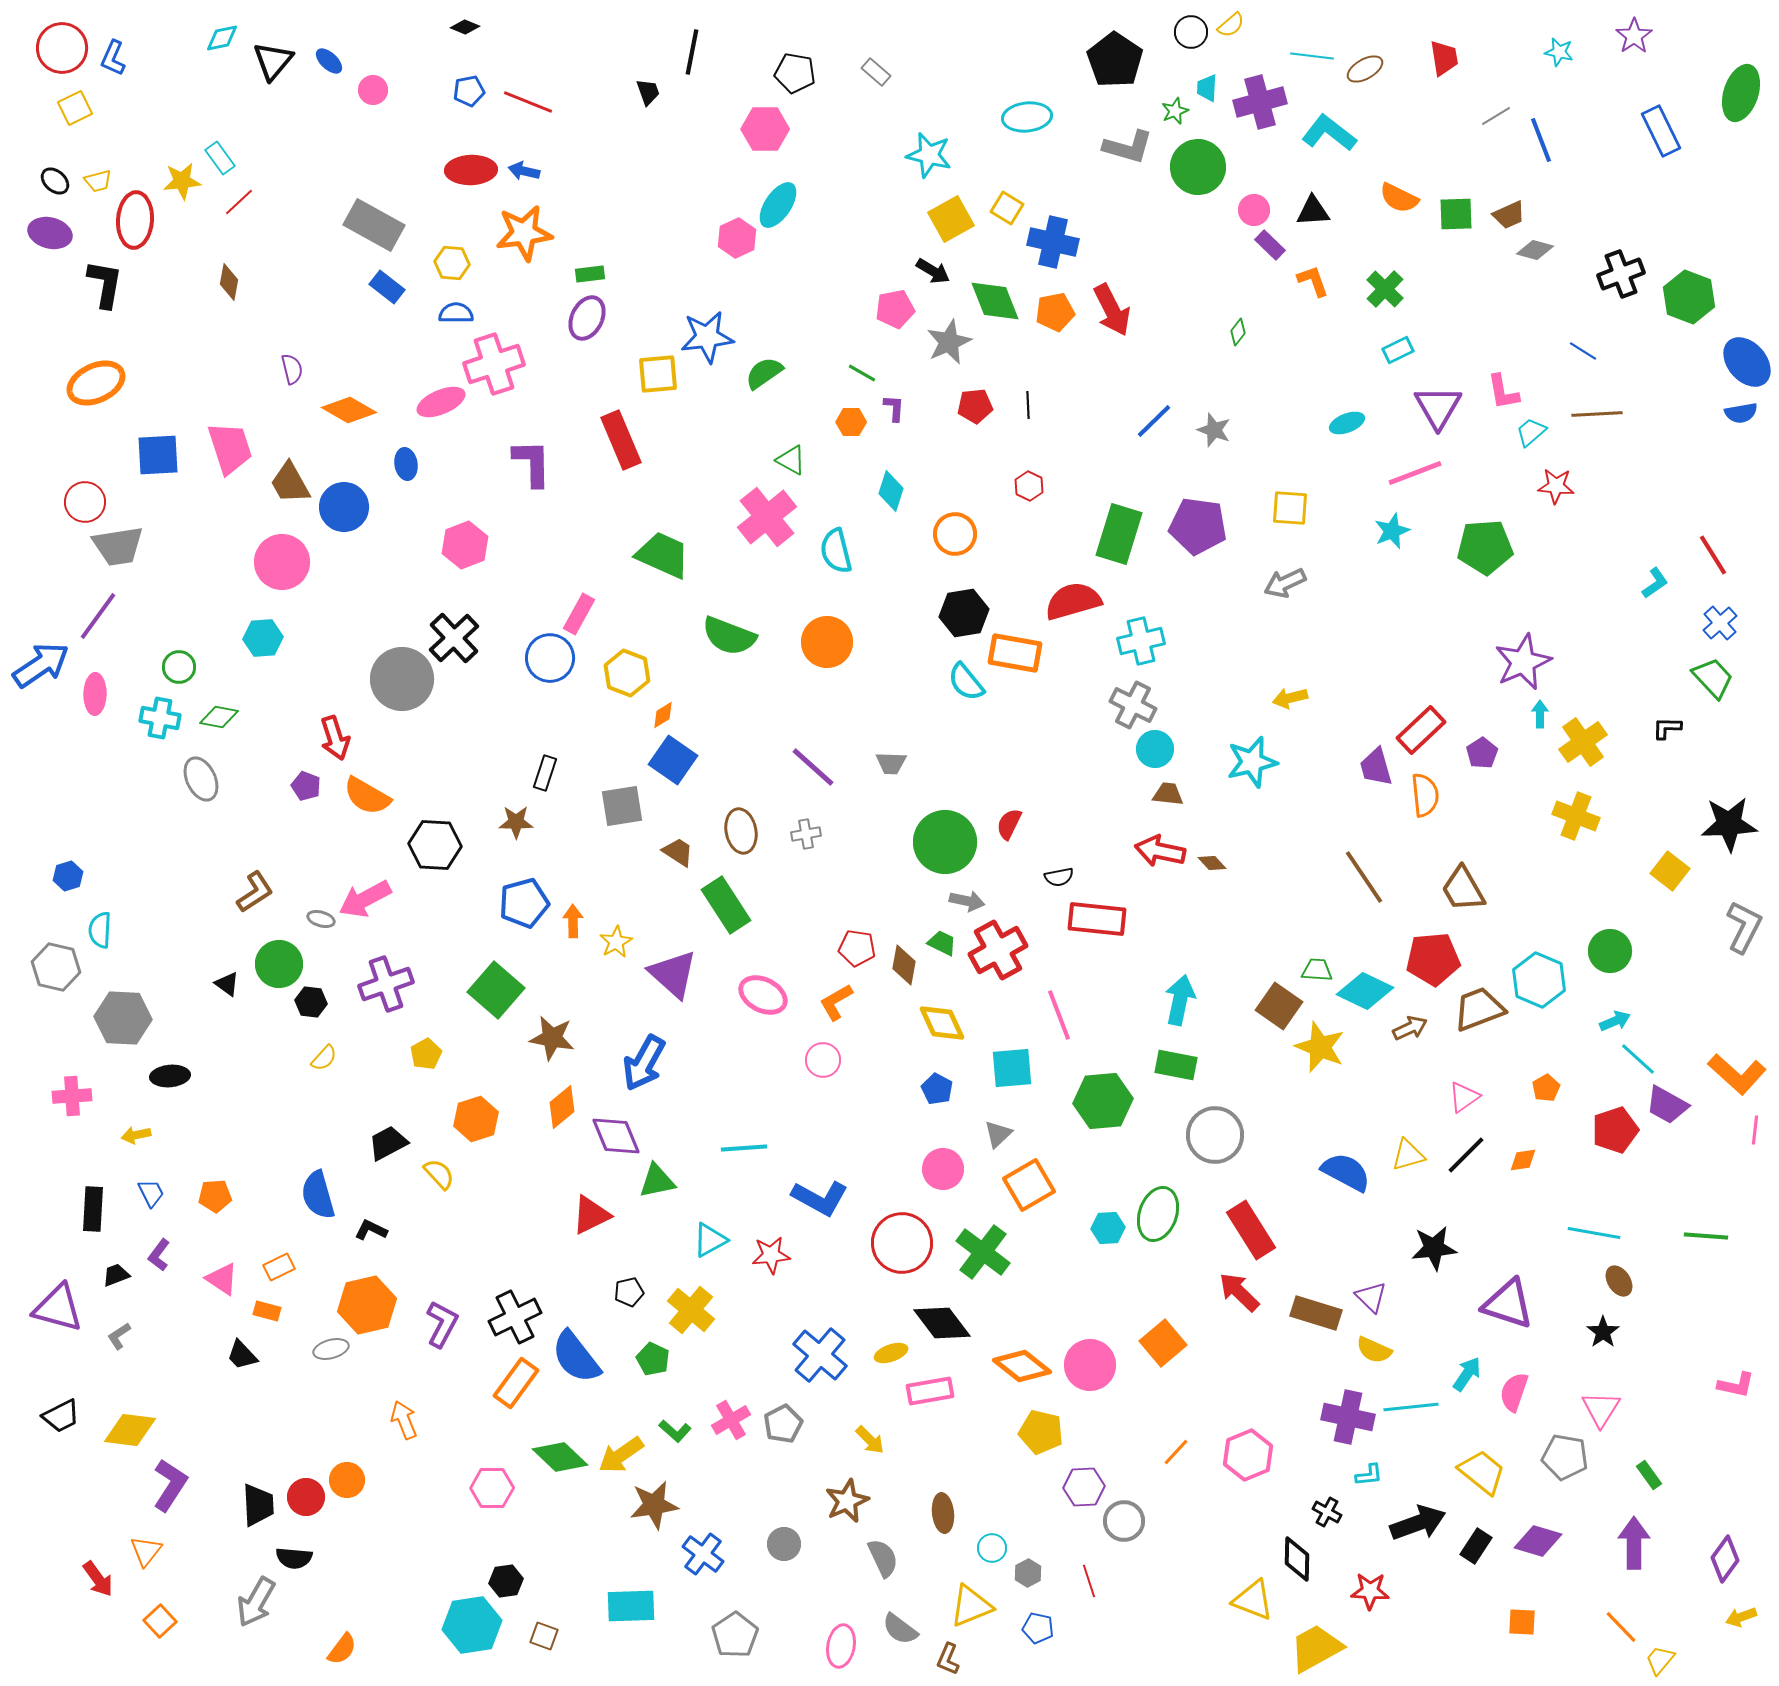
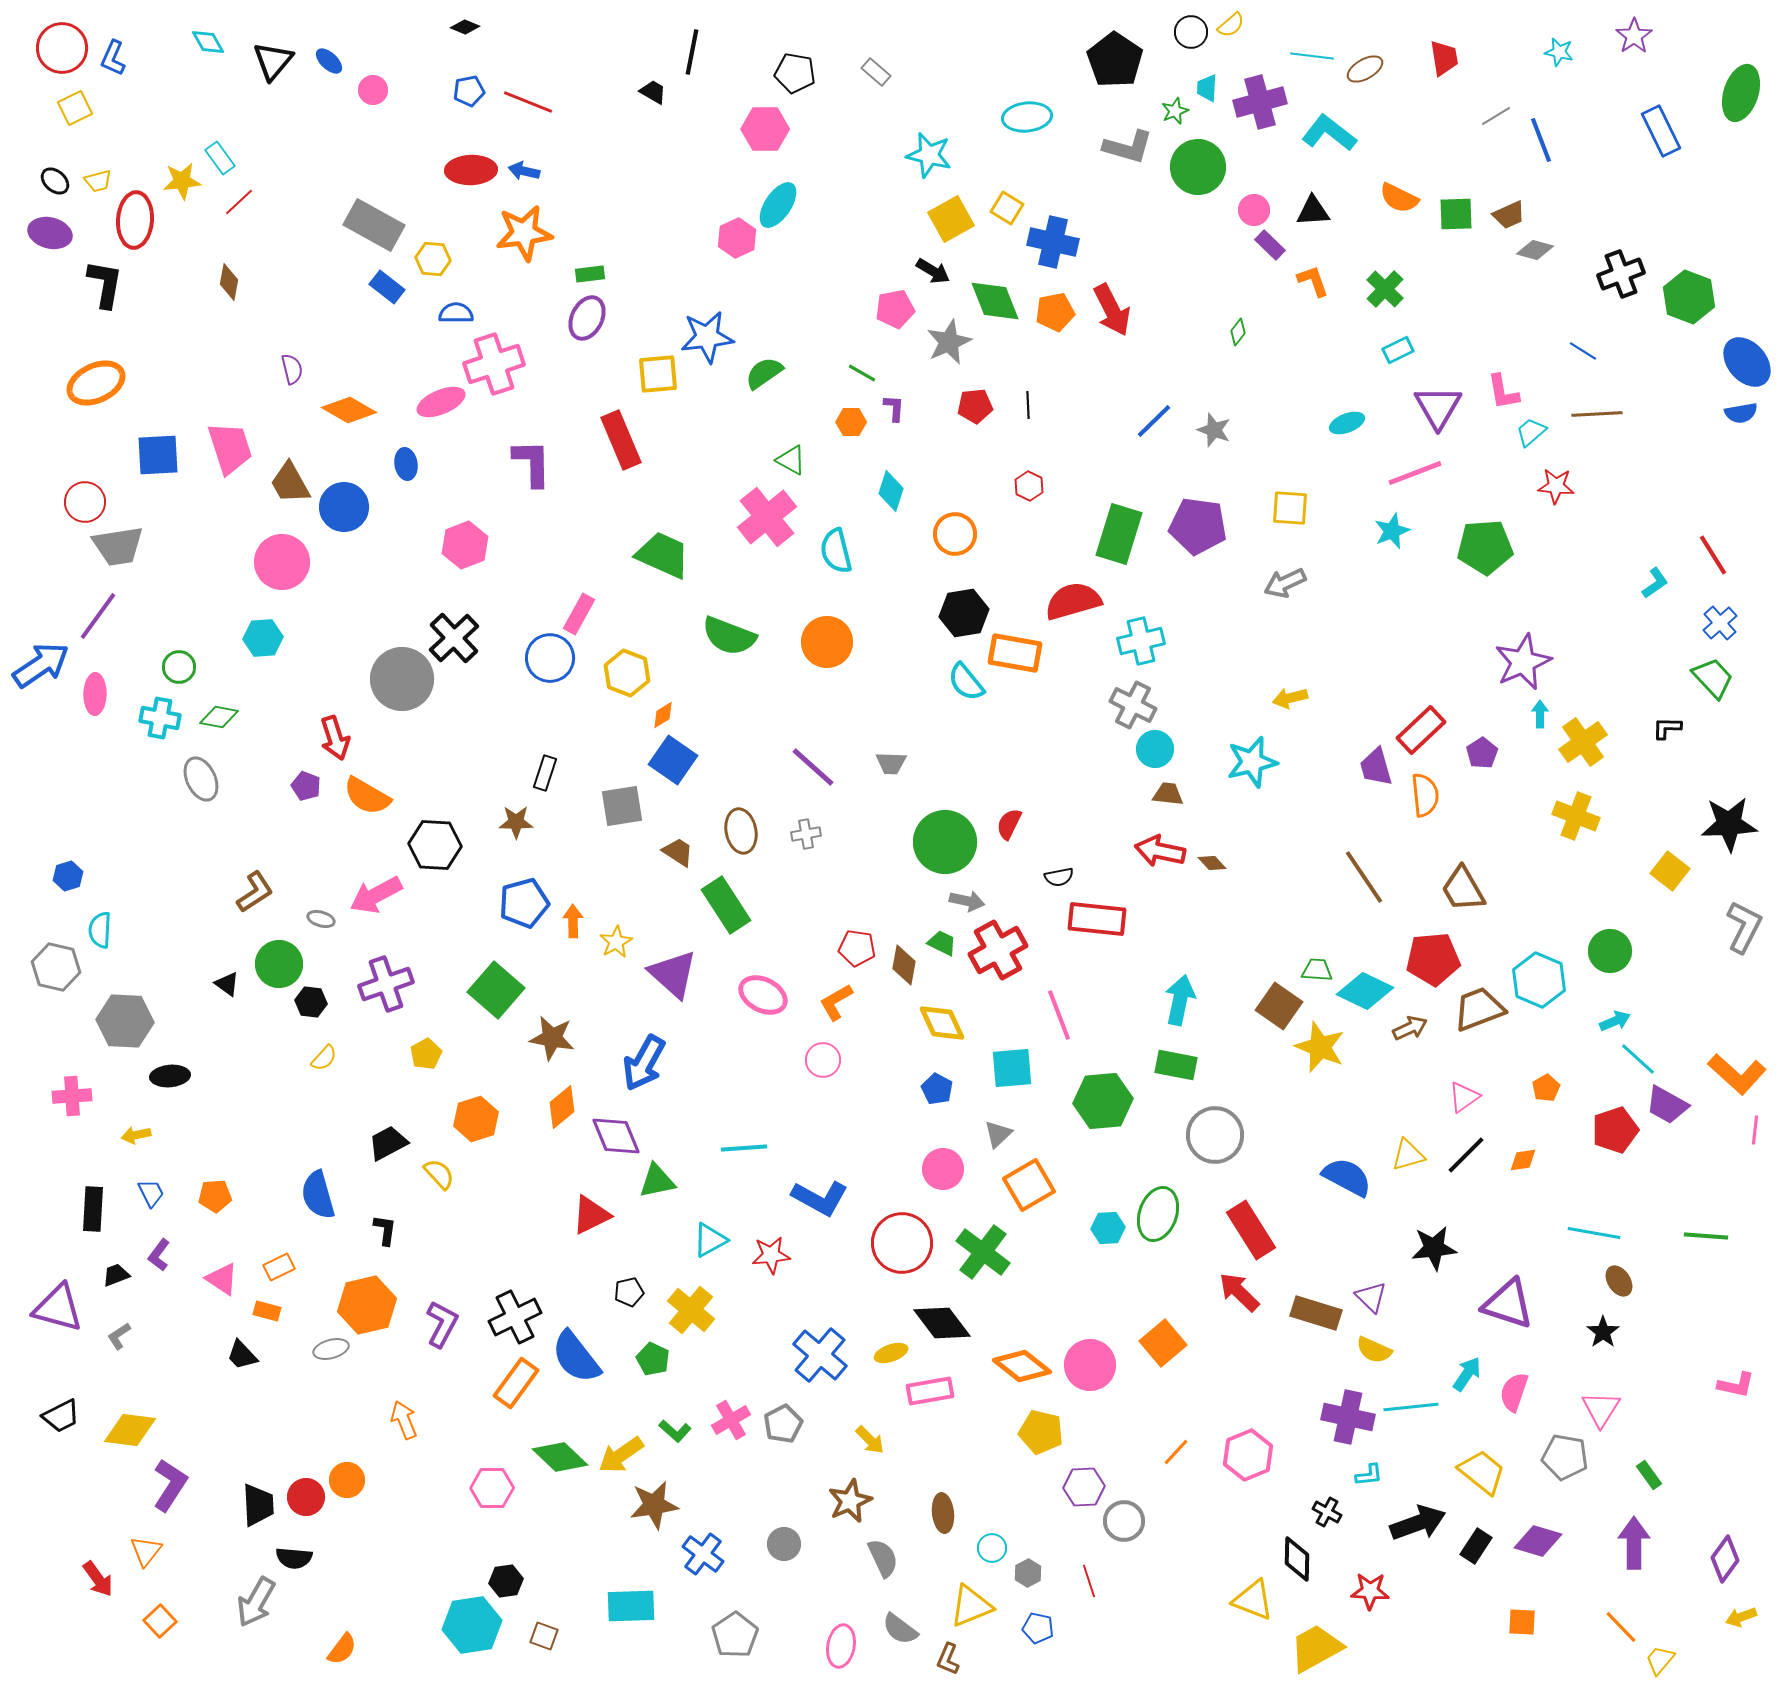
cyan diamond at (222, 38): moved 14 px left, 4 px down; rotated 72 degrees clockwise
black trapezoid at (648, 92): moved 5 px right; rotated 40 degrees counterclockwise
yellow hexagon at (452, 263): moved 19 px left, 4 px up
pink arrow at (365, 899): moved 11 px right, 4 px up
gray hexagon at (123, 1018): moved 2 px right, 3 px down
blue semicircle at (1346, 1172): moved 1 px right, 5 px down
black L-shape at (371, 1230): moved 14 px right; rotated 72 degrees clockwise
brown star at (847, 1501): moved 3 px right
